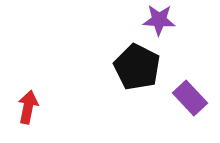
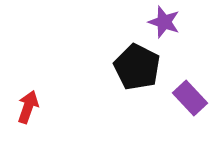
purple star: moved 5 px right, 2 px down; rotated 16 degrees clockwise
red arrow: rotated 8 degrees clockwise
